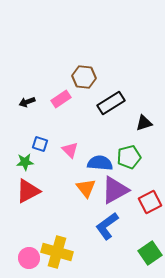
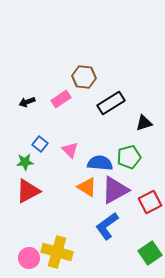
blue square: rotated 21 degrees clockwise
orange triangle: moved 1 px right, 1 px up; rotated 20 degrees counterclockwise
